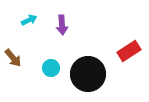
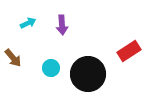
cyan arrow: moved 1 px left, 3 px down
